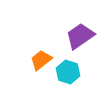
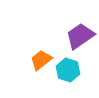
cyan hexagon: moved 2 px up
